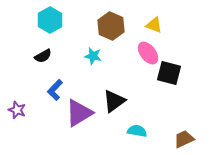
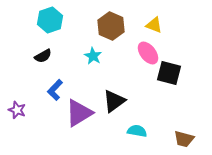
cyan hexagon: rotated 10 degrees clockwise
cyan star: rotated 18 degrees clockwise
brown trapezoid: rotated 140 degrees counterclockwise
